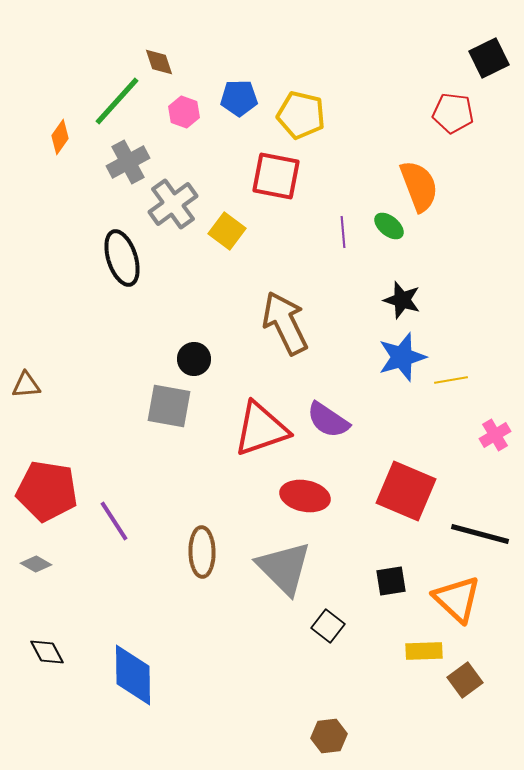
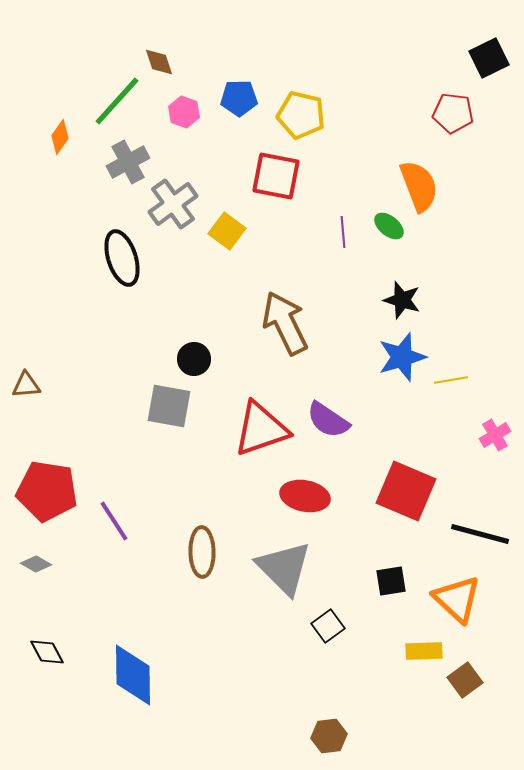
black square at (328, 626): rotated 16 degrees clockwise
